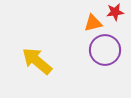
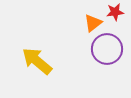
orange triangle: rotated 24 degrees counterclockwise
purple circle: moved 2 px right, 1 px up
